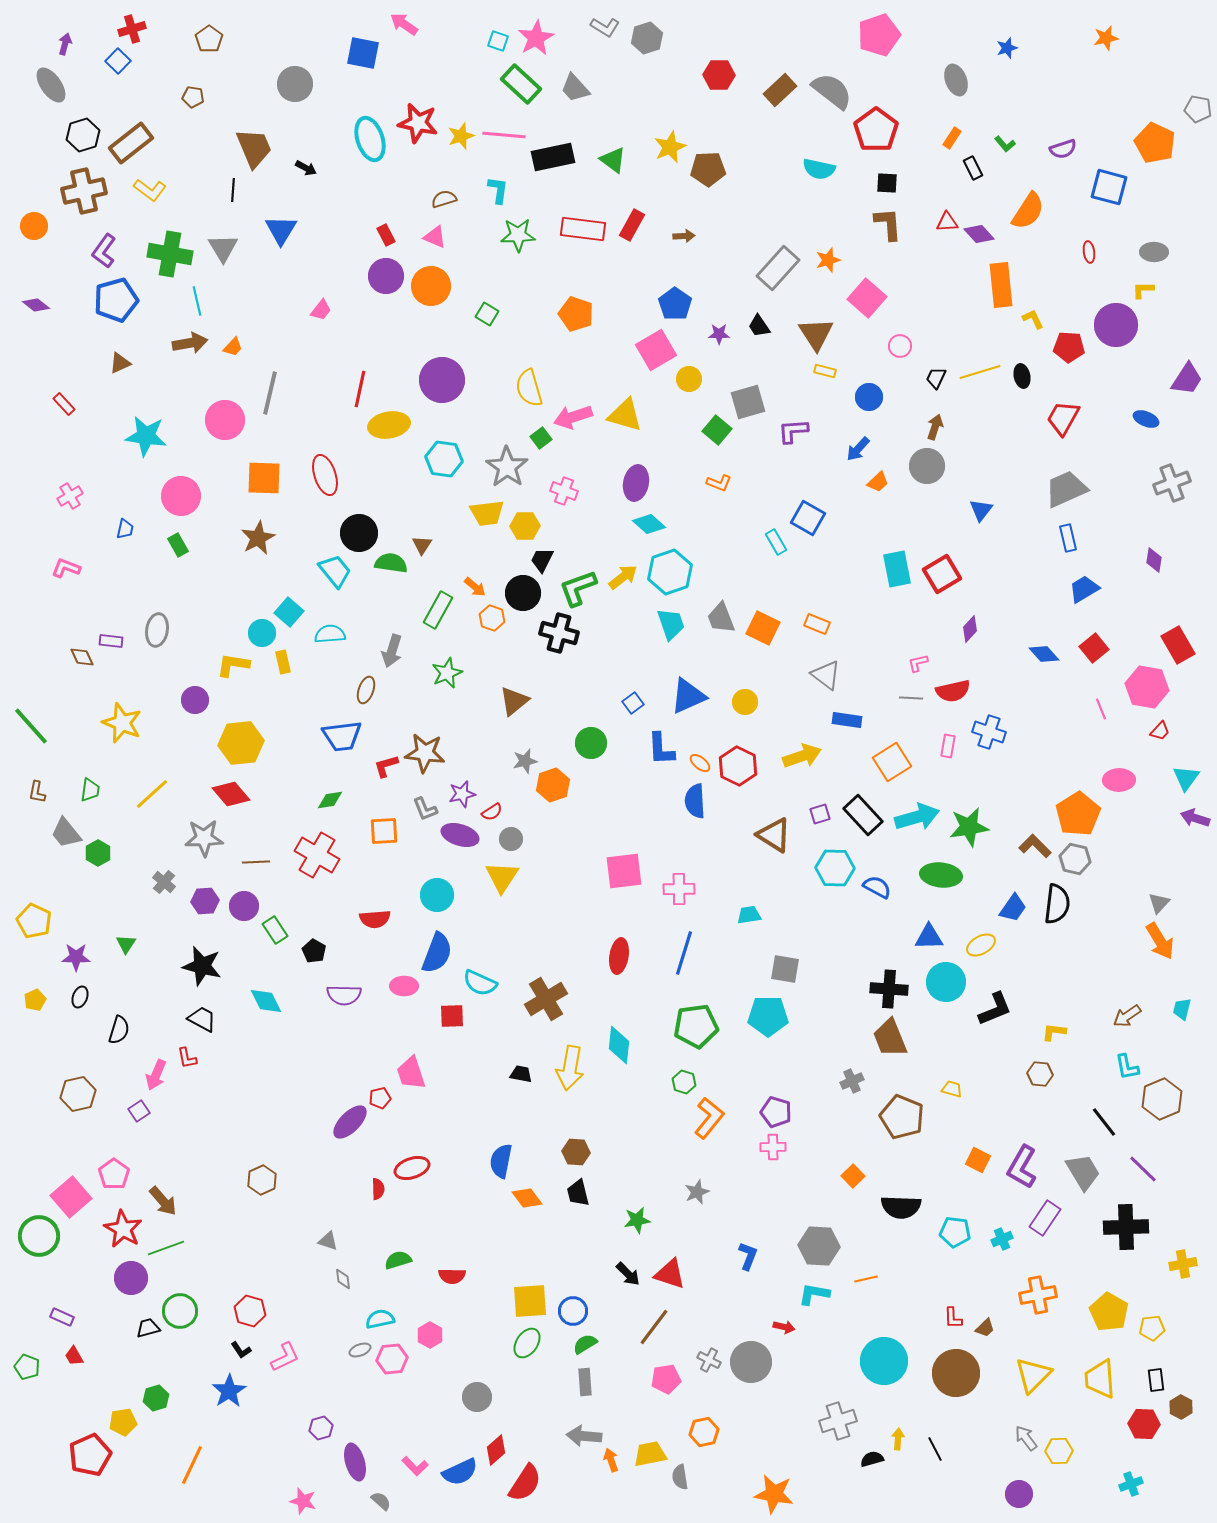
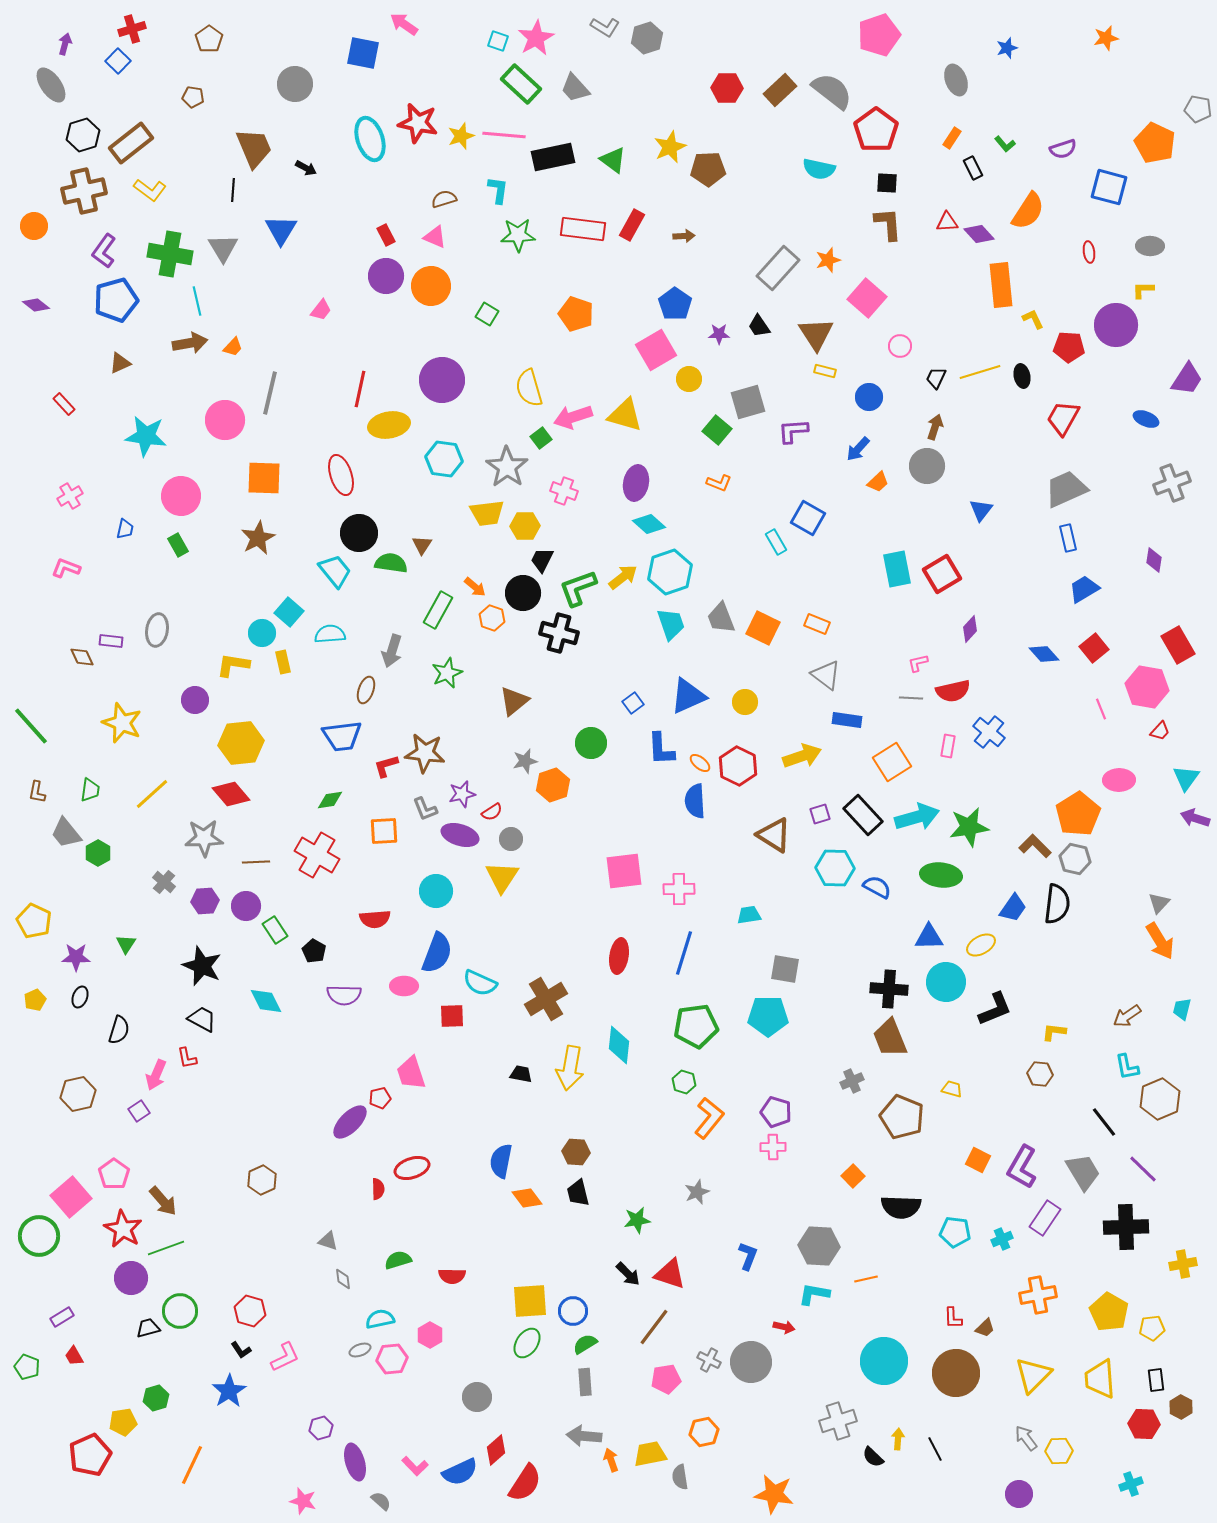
red hexagon at (719, 75): moved 8 px right, 13 px down
gray ellipse at (1154, 252): moved 4 px left, 6 px up
red ellipse at (325, 475): moved 16 px right
blue cross at (989, 732): rotated 20 degrees clockwise
cyan circle at (437, 895): moved 1 px left, 4 px up
purple circle at (244, 906): moved 2 px right
black star at (202, 966): rotated 9 degrees clockwise
brown hexagon at (1162, 1099): moved 2 px left
purple rectangle at (62, 1317): rotated 55 degrees counterclockwise
black semicircle at (872, 1459): moved 1 px right, 2 px up; rotated 120 degrees counterclockwise
